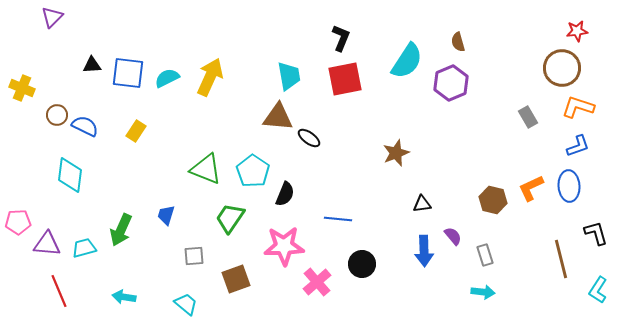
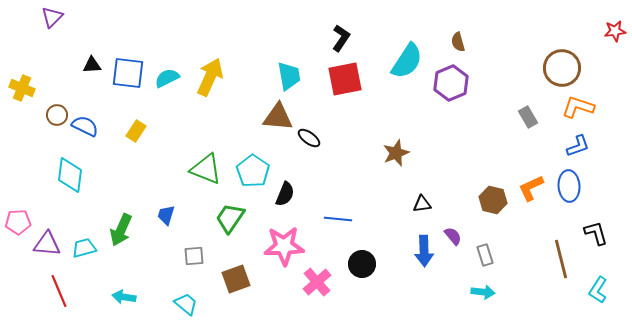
red star at (577, 31): moved 38 px right
black L-shape at (341, 38): rotated 12 degrees clockwise
